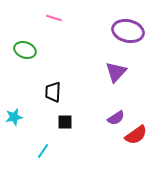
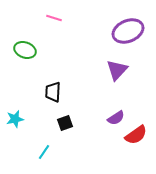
purple ellipse: rotated 36 degrees counterclockwise
purple triangle: moved 1 px right, 2 px up
cyan star: moved 1 px right, 2 px down
black square: moved 1 px down; rotated 21 degrees counterclockwise
cyan line: moved 1 px right, 1 px down
